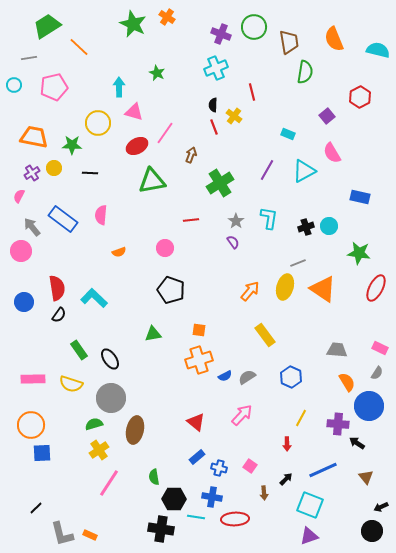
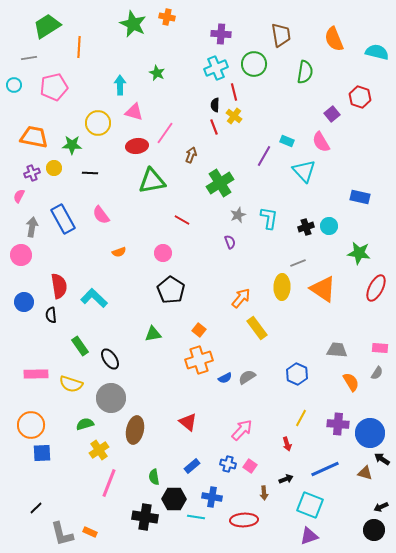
orange cross at (167, 17): rotated 21 degrees counterclockwise
green circle at (254, 27): moved 37 px down
purple cross at (221, 34): rotated 18 degrees counterclockwise
brown trapezoid at (289, 42): moved 8 px left, 7 px up
orange line at (79, 47): rotated 50 degrees clockwise
cyan semicircle at (378, 50): moved 1 px left, 2 px down
cyan arrow at (119, 87): moved 1 px right, 2 px up
red line at (252, 92): moved 18 px left
red hexagon at (360, 97): rotated 15 degrees counterclockwise
black semicircle at (213, 105): moved 2 px right
purple square at (327, 116): moved 5 px right, 2 px up
cyan rectangle at (288, 134): moved 1 px left, 7 px down
red ellipse at (137, 146): rotated 20 degrees clockwise
pink semicircle at (332, 153): moved 11 px left, 11 px up
purple line at (267, 170): moved 3 px left, 14 px up
cyan triangle at (304, 171): rotated 45 degrees counterclockwise
purple cross at (32, 173): rotated 14 degrees clockwise
pink semicircle at (101, 215): rotated 42 degrees counterclockwise
blue rectangle at (63, 219): rotated 24 degrees clockwise
red line at (191, 220): moved 9 px left; rotated 35 degrees clockwise
gray star at (236, 221): moved 2 px right, 6 px up; rotated 14 degrees clockwise
gray arrow at (32, 227): rotated 48 degrees clockwise
purple semicircle at (233, 242): moved 3 px left; rotated 16 degrees clockwise
pink circle at (165, 248): moved 2 px left, 5 px down
pink circle at (21, 251): moved 4 px down
yellow ellipse at (285, 287): moved 3 px left; rotated 15 degrees counterclockwise
red semicircle at (57, 288): moved 2 px right, 2 px up
black pentagon at (171, 290): rotated 12 degrees clockwise
orange arrow at (250, 291): moved 9 px left, 7 px down
black semicircle at (59, 315): moved 8 px left; rotated 140 degrees clockwise
orange square at (199, 330): rotated 32 degrees clockwise
yellow rectangle at (265, 335): moved 8 px left, 7 px up
pink rectangle at (380, 348): rotated 21 degrees counterclockwise
green rectangle at (79, 350): moved 1 px right, 4 px up
blue semicircle at (225, 376): moved 2 px down
blue hexagon at (291, 377): moved 6 px right, 3 px up
pink rectangle at (33, 379): moved 3 px right, 5 px up
orange semicircle at (347, 382): moved 4 px right
blue circle at (369, 406): moved 1 px right, 27 px down
pink arrow at (242, 415): moved 15 px down
red triangle at (196, 422): moved 8 px left
green semicircle at (94, 424): moved 9 px left
black arrow at (357, 443): moved 25 px right, 16 px down
red arrow at (287, 444): rotated 16 degrees counterclockwise
blue rectangle at (197, 457): moved 5 px left, 9 px down
blue cross at (219, 468): moved 9 px right, 4 px up
blue line at (323, 470): moved 2 px right, 1 px up
brown triangle at (366, 477): moved 1 px left, 4 px up; rotated 35 degrees counterclockwise
black arrow at (286, 479): rotated 24 degrees clockwise
pink line at (109, 483): rotated 12 degrees counterclockwise
red ellipse at (235, 519): moved 9 px right, 1 px down
black cross at (161, 529): moved 16 px left, 12 px up
black circle at (372, 531): moved 2 px right, 1 px up
orange rectangle at (90, 535): moved 3 px up
